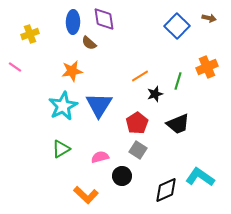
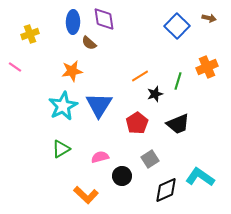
gray square: moved 12 px right, 9 px down; rotated 24 degrees clockwise
